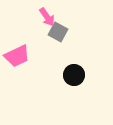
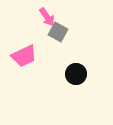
pink trapezoid: moved 7 px right
black circle: moved 2 px right, 1 px up
